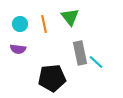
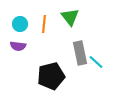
orange line: rotated 18 degrees clockwise
purple semicircle: moved 3 px up
black pentagon: moved 1 px left, 2 px up; rotated 8 degrees counterclockwise
